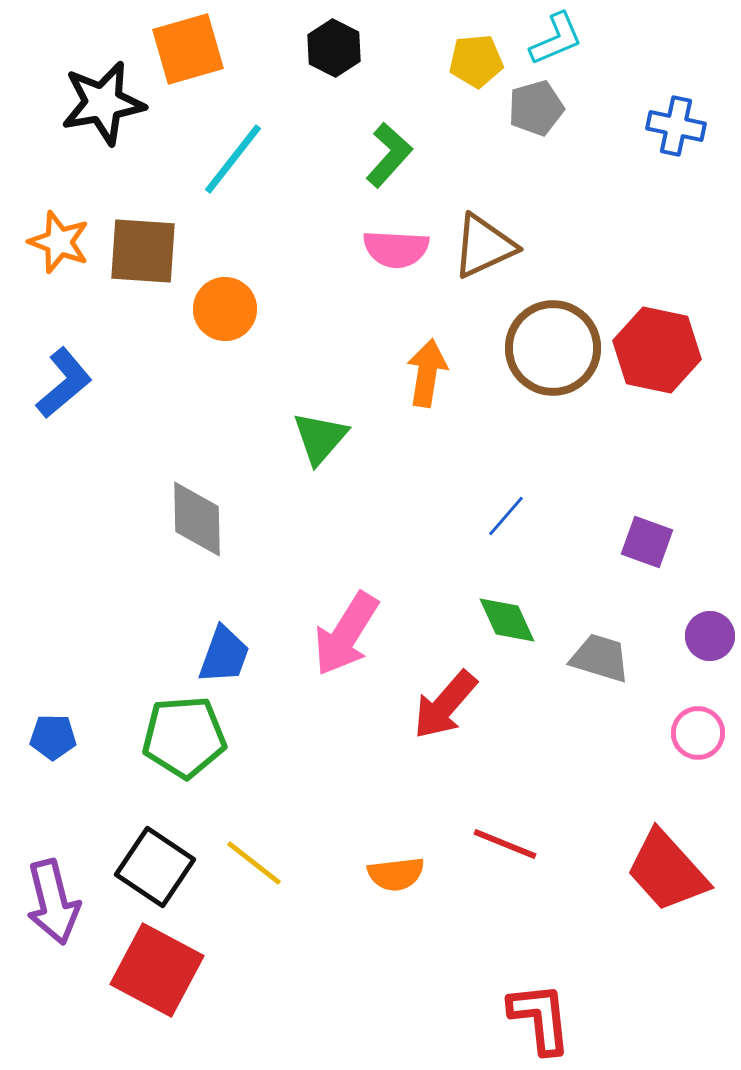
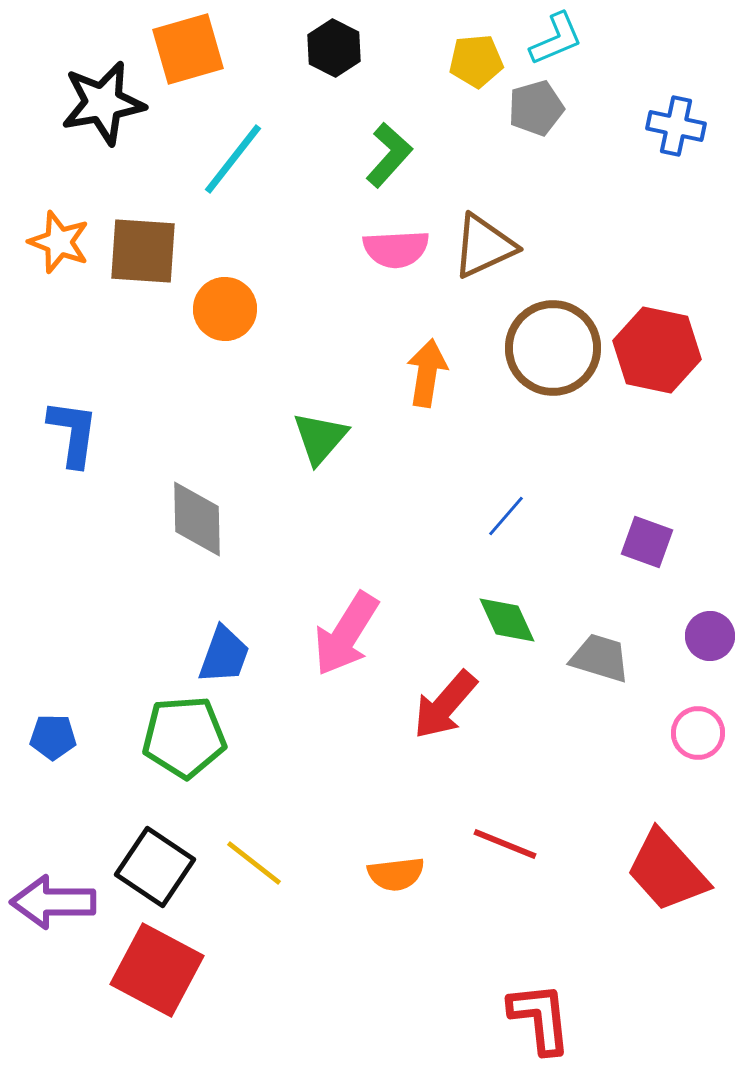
pink semicircle: rotated 6 degrees counterclockwise
blue L-shape: moved 9 px right, 50 px down; rotated 42 degrees counterclockwise
purple arrow: rotated 104 degrees clockwise
